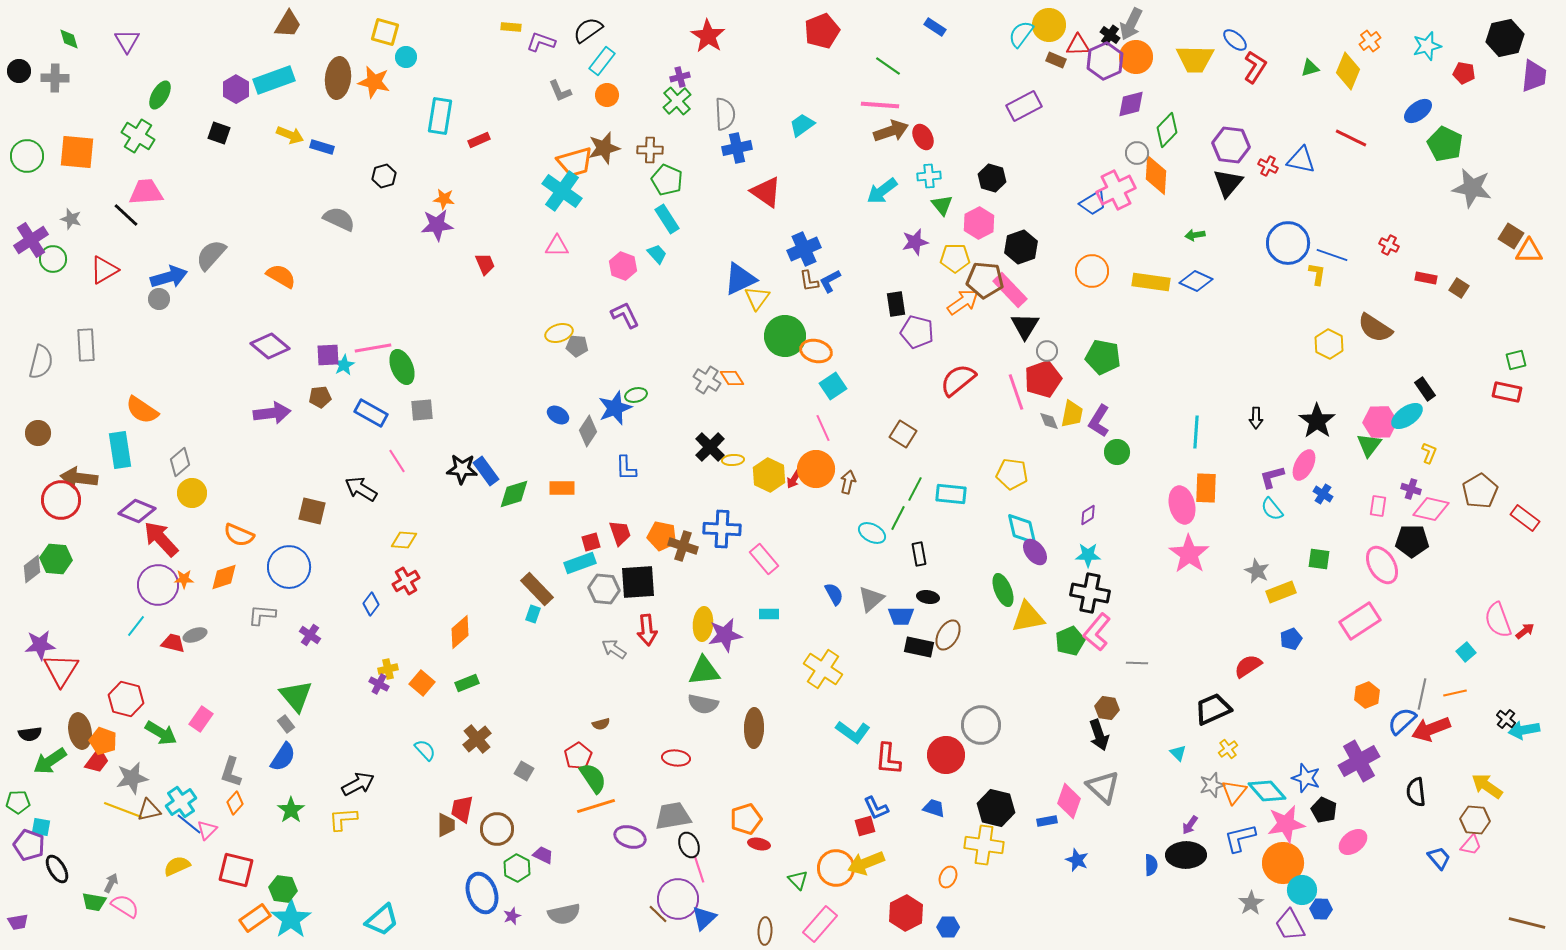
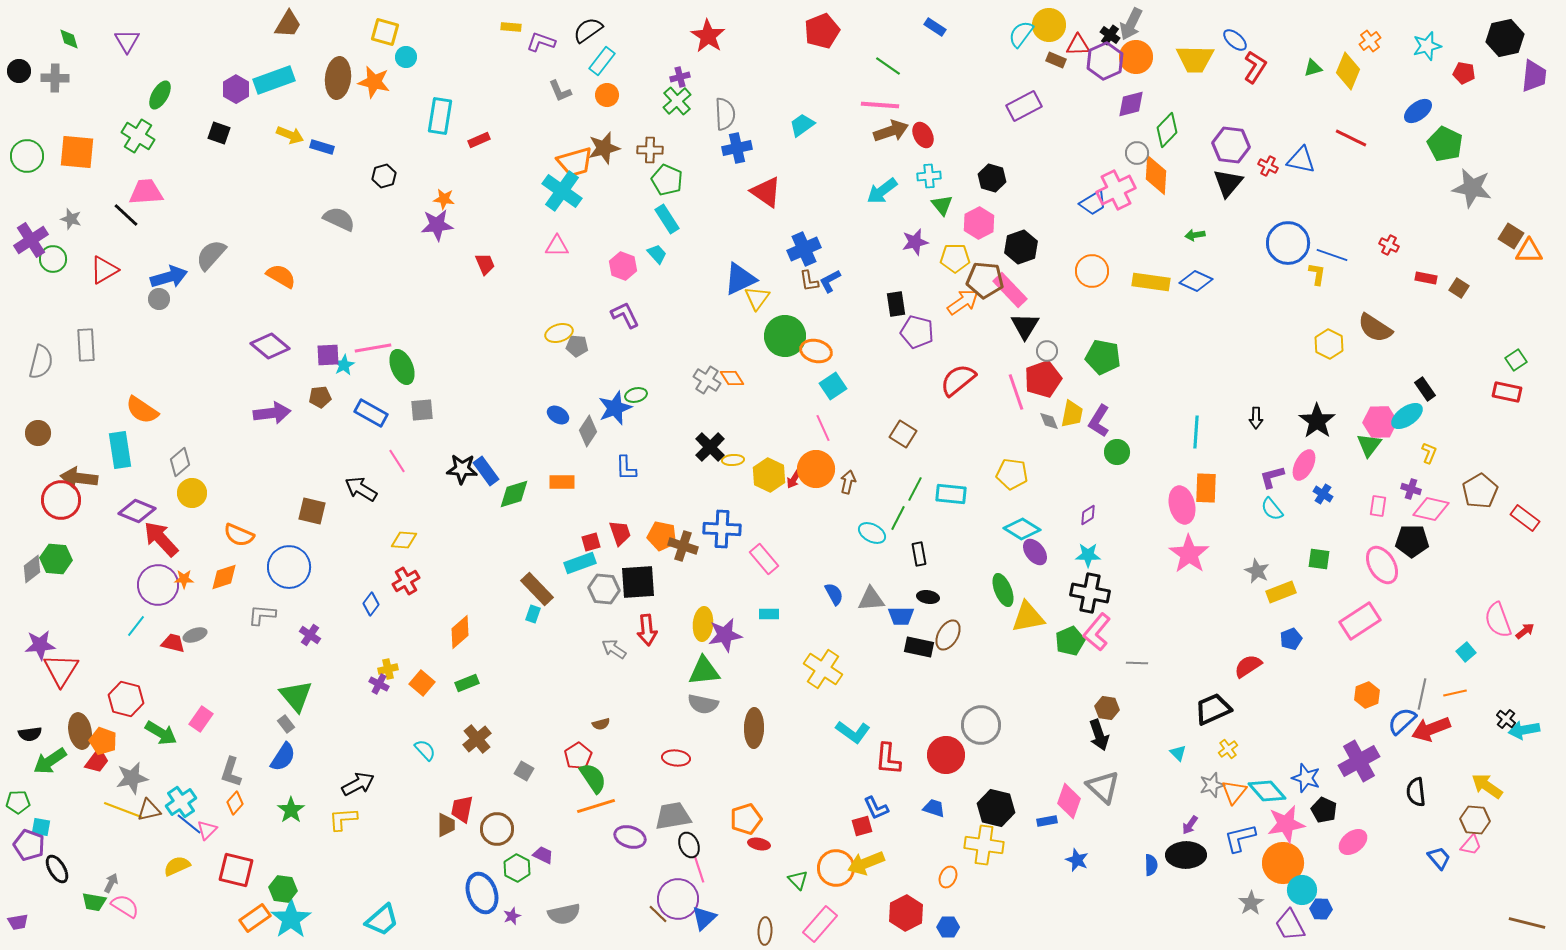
green triangle at (1310, 68): moved 3 px right
red ellipse at (923, 137): moved 2 px up
green square at (1516, 360): rotated 20 degrees counterclockwise
orange rectangle at (562, 488): moved 6 px up
cyan diamond at (1022, 529): rotated 45 degrees counterclockwise
gray triangle at (871, 599): rotated 36 degrees clockwise
red square at (865, 826): moved 3 px left
